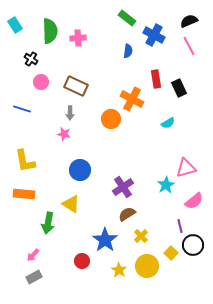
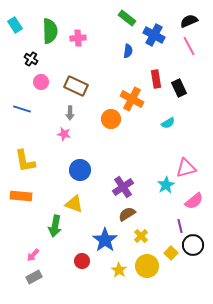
orange rectangle: moved 3 px left, 2 px down
yellow triangle: moved 3 px right; rotated 12 degrees counterclockwise
green arrow: moved 7 px right, 3 px down
